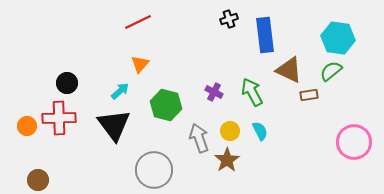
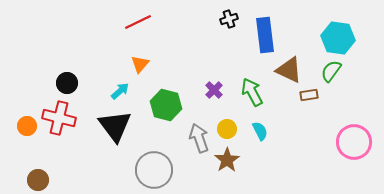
green semicircle: rotated 15 degrees counterclockwise
purple cross: moved 2 px up; rotated 18 degrees clockwise
red cross: rotated 16 degrees clockwise
black triangle: moved 1 px right, 1 px down
yellow circle: moved 3 px left, 2 px up
